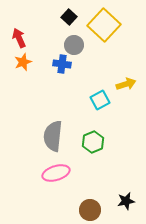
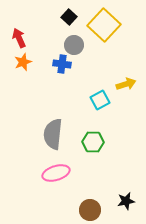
gray semicircle: moved 2 px up
green hexagon: rotated 25 degrees clockwise
